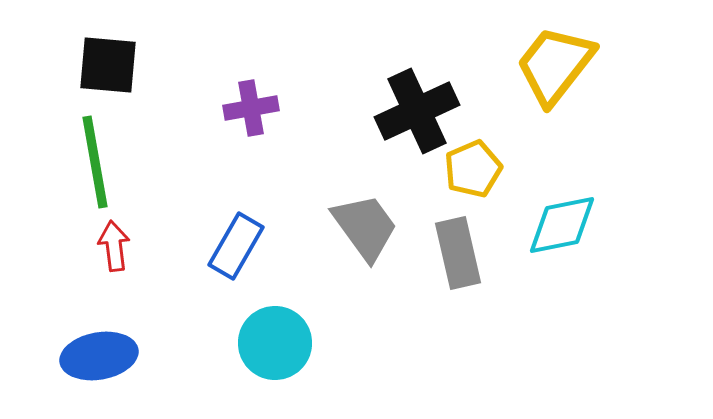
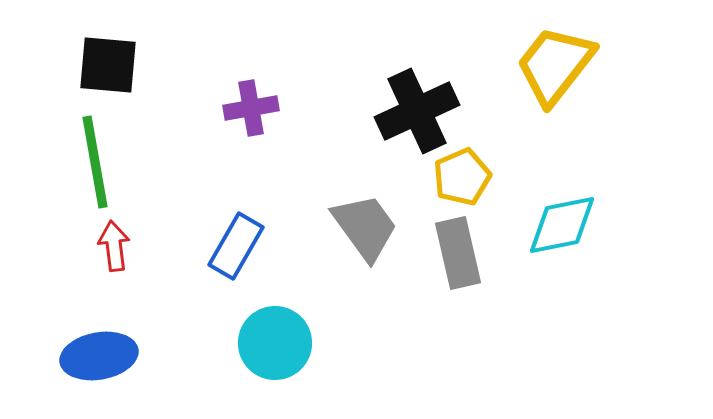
yellow pentagon: moved 11 px left, 8 px down
